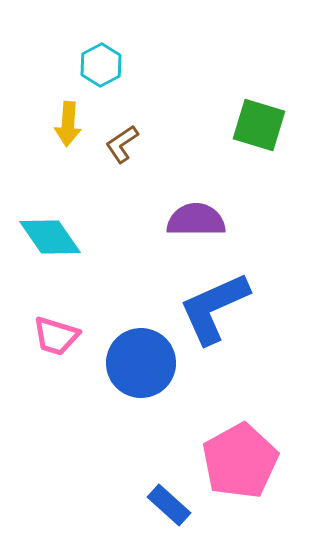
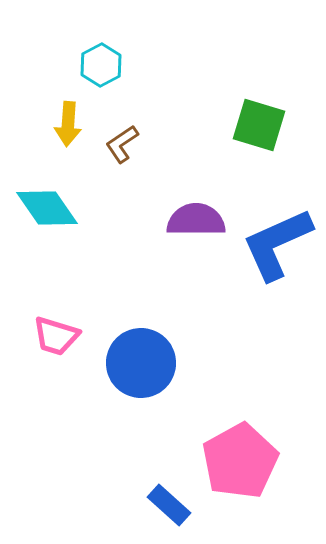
cyan diamond: moved 3 px left, 29 px up
blue L-shape: moved 63 px right, 64 px up
